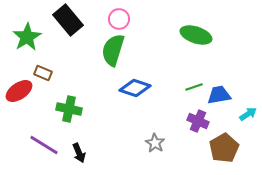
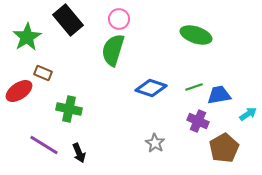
blue diamond: moved 16 px right
